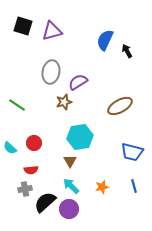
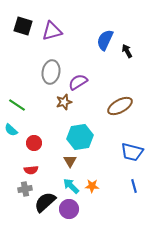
cyan semicircle: moved 1 px right, 18 px up
orange star: moved 10 px left, 1 px up; rotated 16 degrees clockwise
